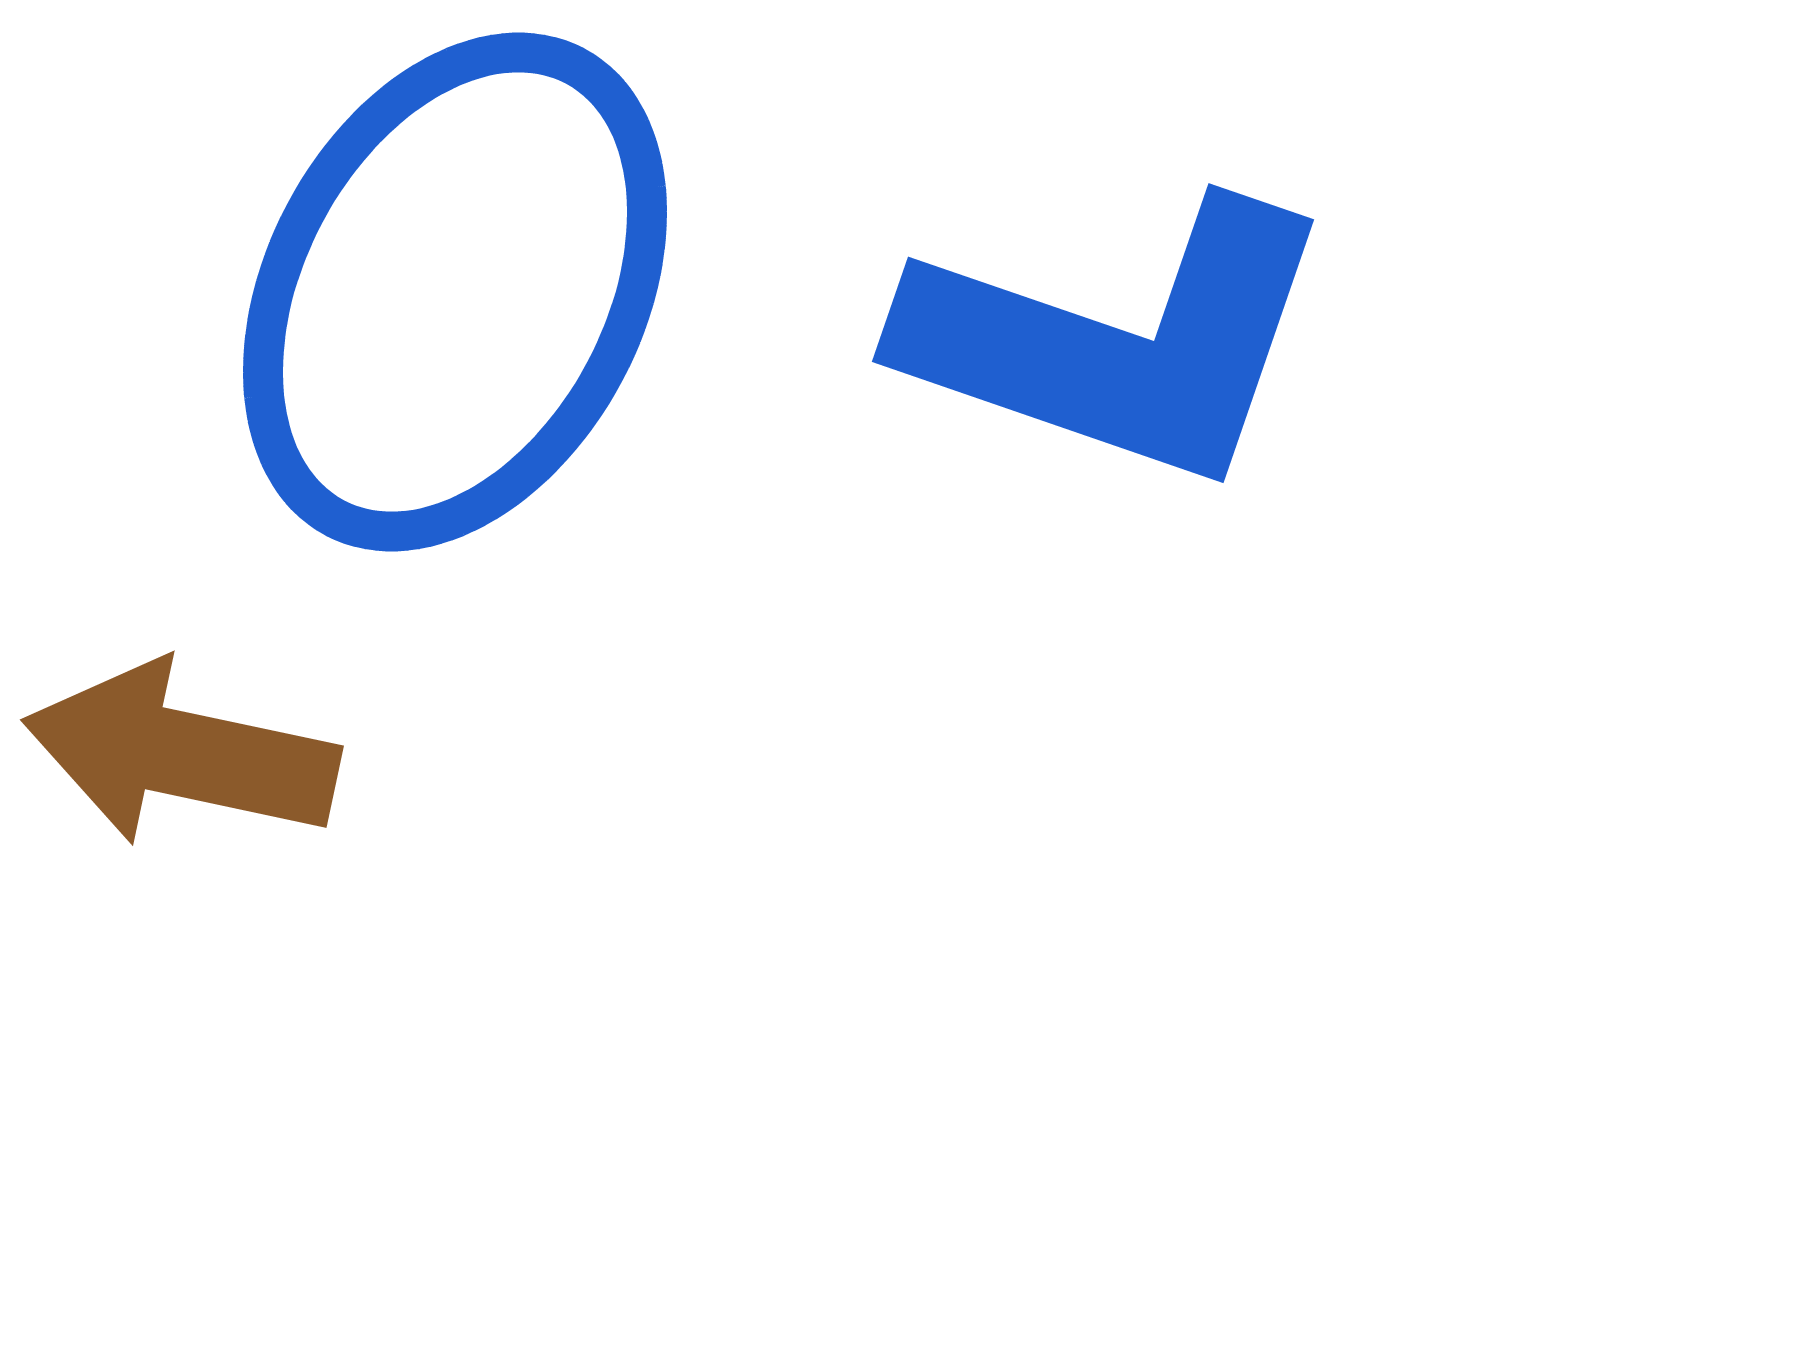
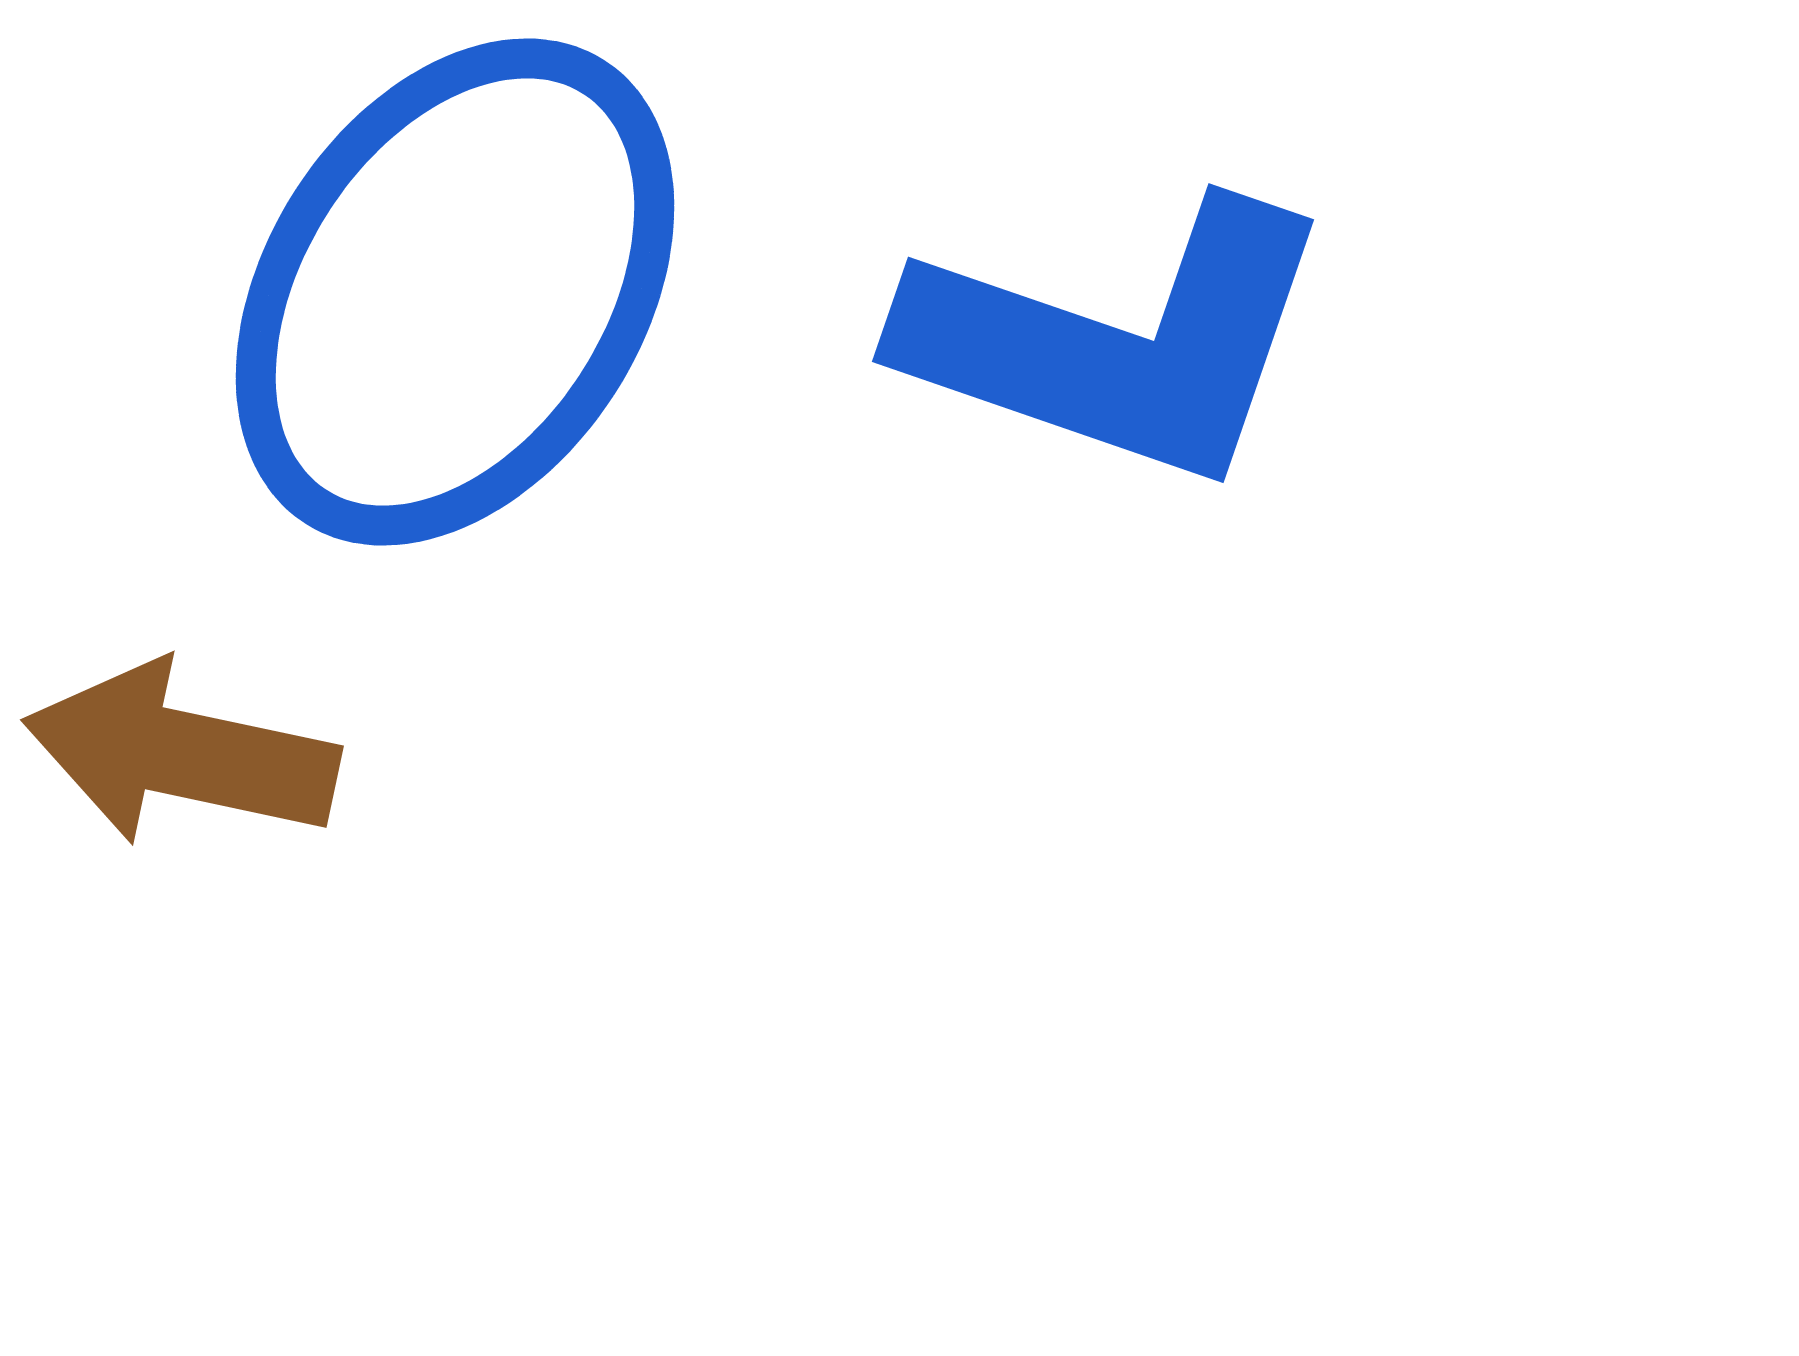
blue ellipse: rotated 5 degrees clockwise
